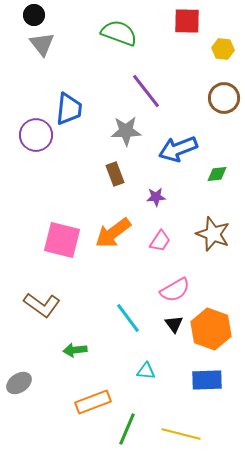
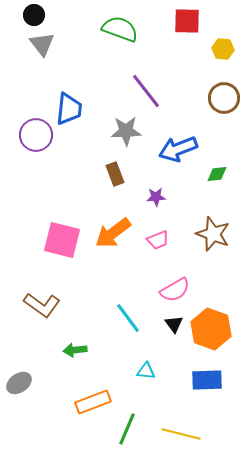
green semicircle: moved 1 px right, 4 px up
pink trapezoid: moved 2 px left, 1 px up; rotated 35 degrees clockwise
